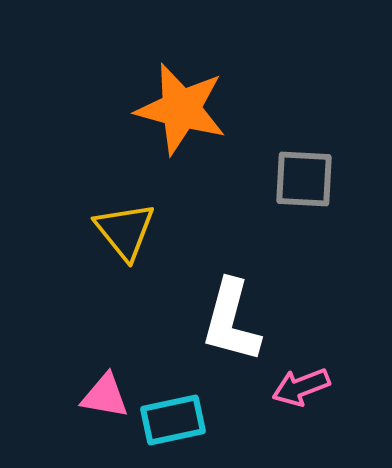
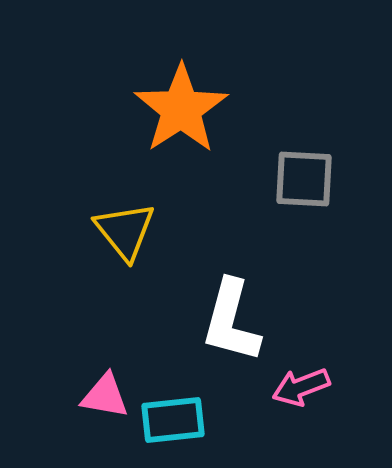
orange star: rotated 24 degrees clockwise
cyan rectangle: rotated 6 degrees clockwise
